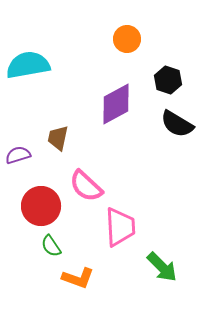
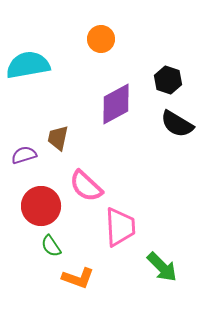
orange circle: moved 26 px left
purple semicircle: moved 6 px right
